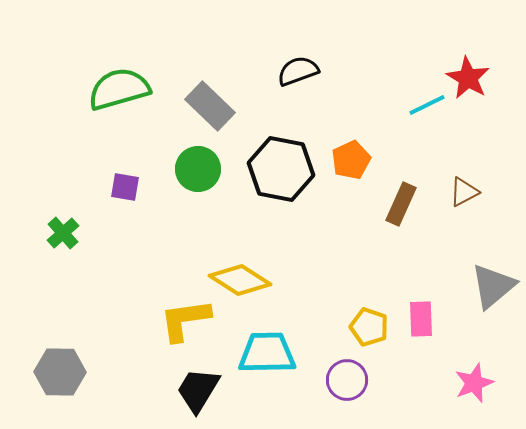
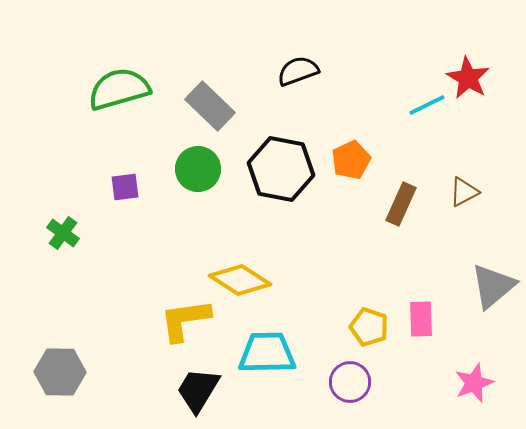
purple square: rotated 16 degrees counterclockwise
green cross: rotated 12 degrees counterclockwise
purple circle: moved 3 px right, 2 px down
